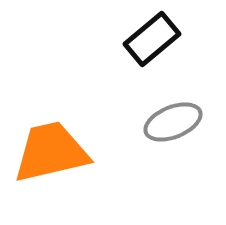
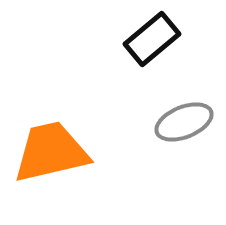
gray ellipse: moved 11 px right
